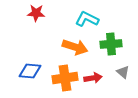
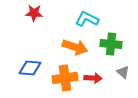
red star: moved 2 px left
green cross: rotated 10 degrees clockwise
blue diamond: moved 3 px up
red arrow: rotated 12 degrees clockwise
